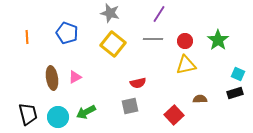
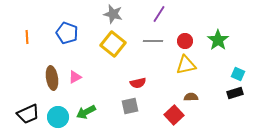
gray star: moved 3 px right, 1 px down
gray line: moved 2 px down
brown semicircle: moved 9 px left, 2 px up
black trapezoid: rotated 80 degrees clockwise
